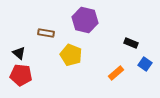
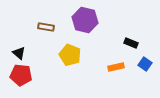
brown rectangle: moved 6 px up
yellow pentagon: moved 1 px left
orange rectangle: moved 6 px up; rotated 28 degrees clockwise
